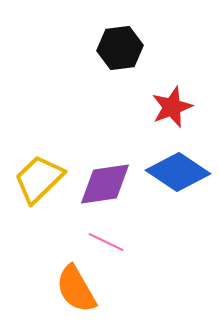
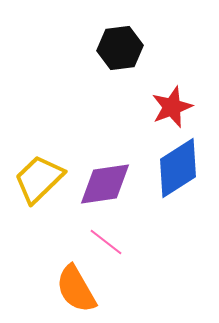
blue diamond: moved 4 px up; rotated 66 degrees counterclockwise
pink line: rotated 12 degrees clockwise
